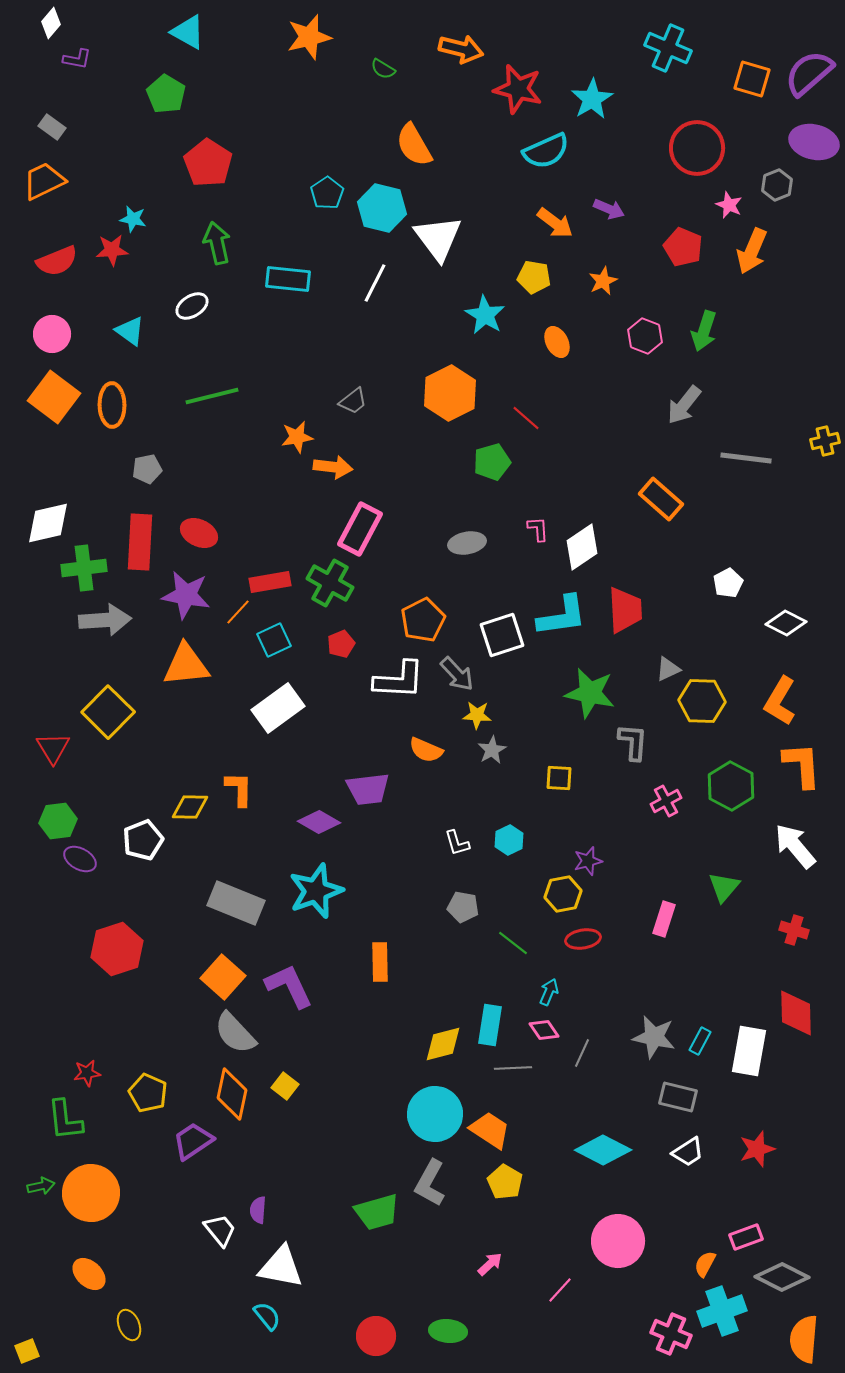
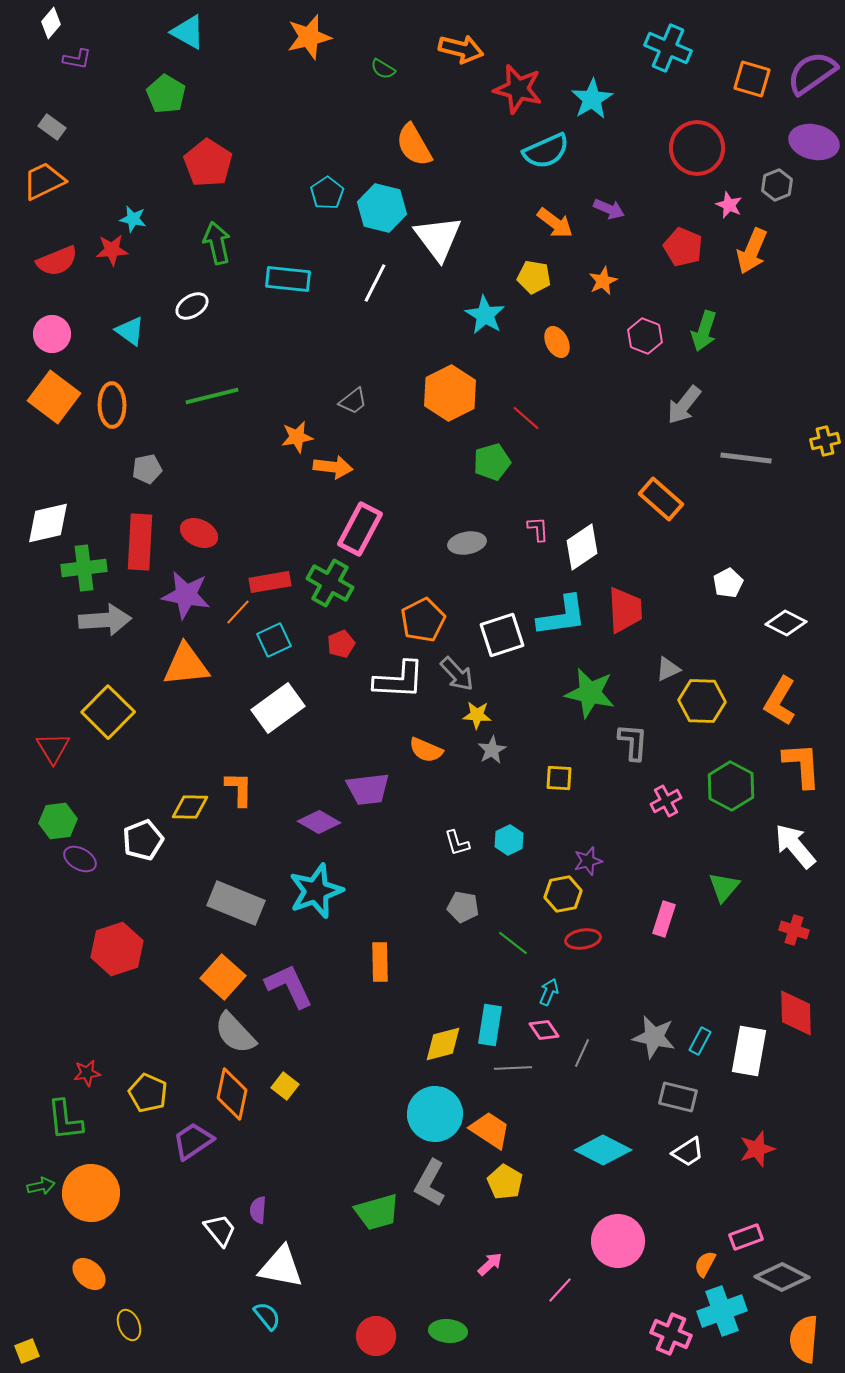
purple semicircle at (809, 73): moved 3 px right; rotated 6 degrees clockwise
